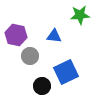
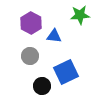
purple hexagon: moved 15 px right, 12 px up; rotated 15 degrees clockwise
